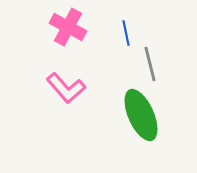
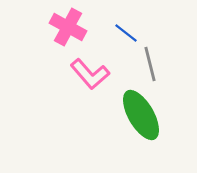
blue line: rotated 40 degrees counterclockwise
pink L-shape: moved 24 px right, 14 px up
green ellipse: rotated 6 degrees counterclockwise
